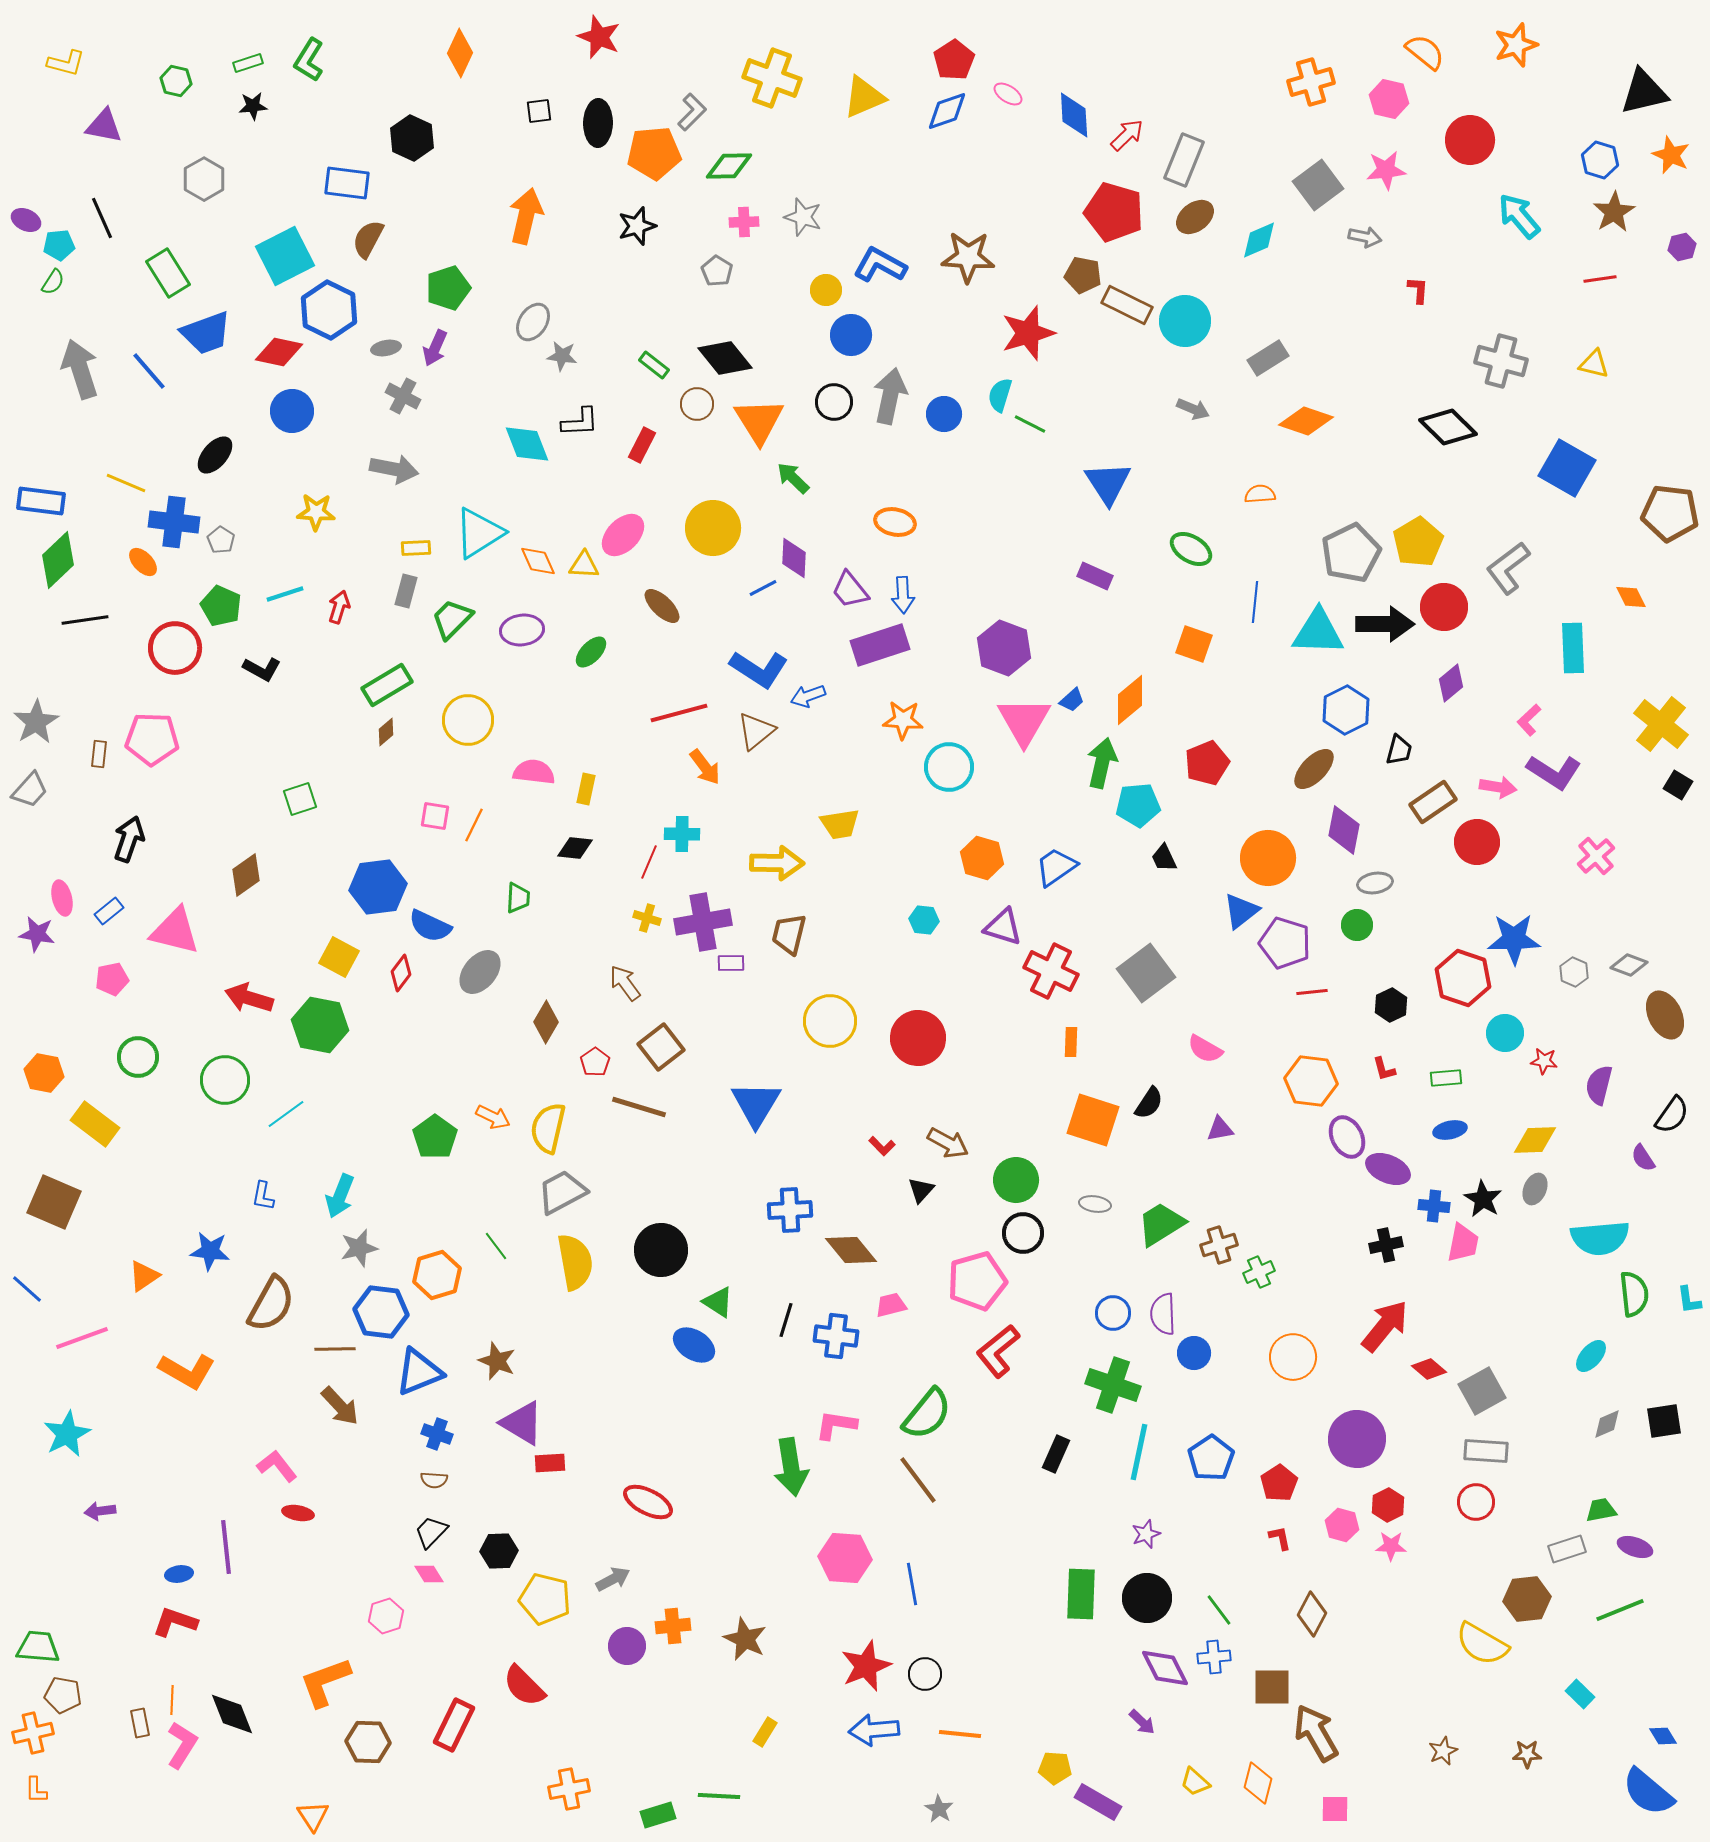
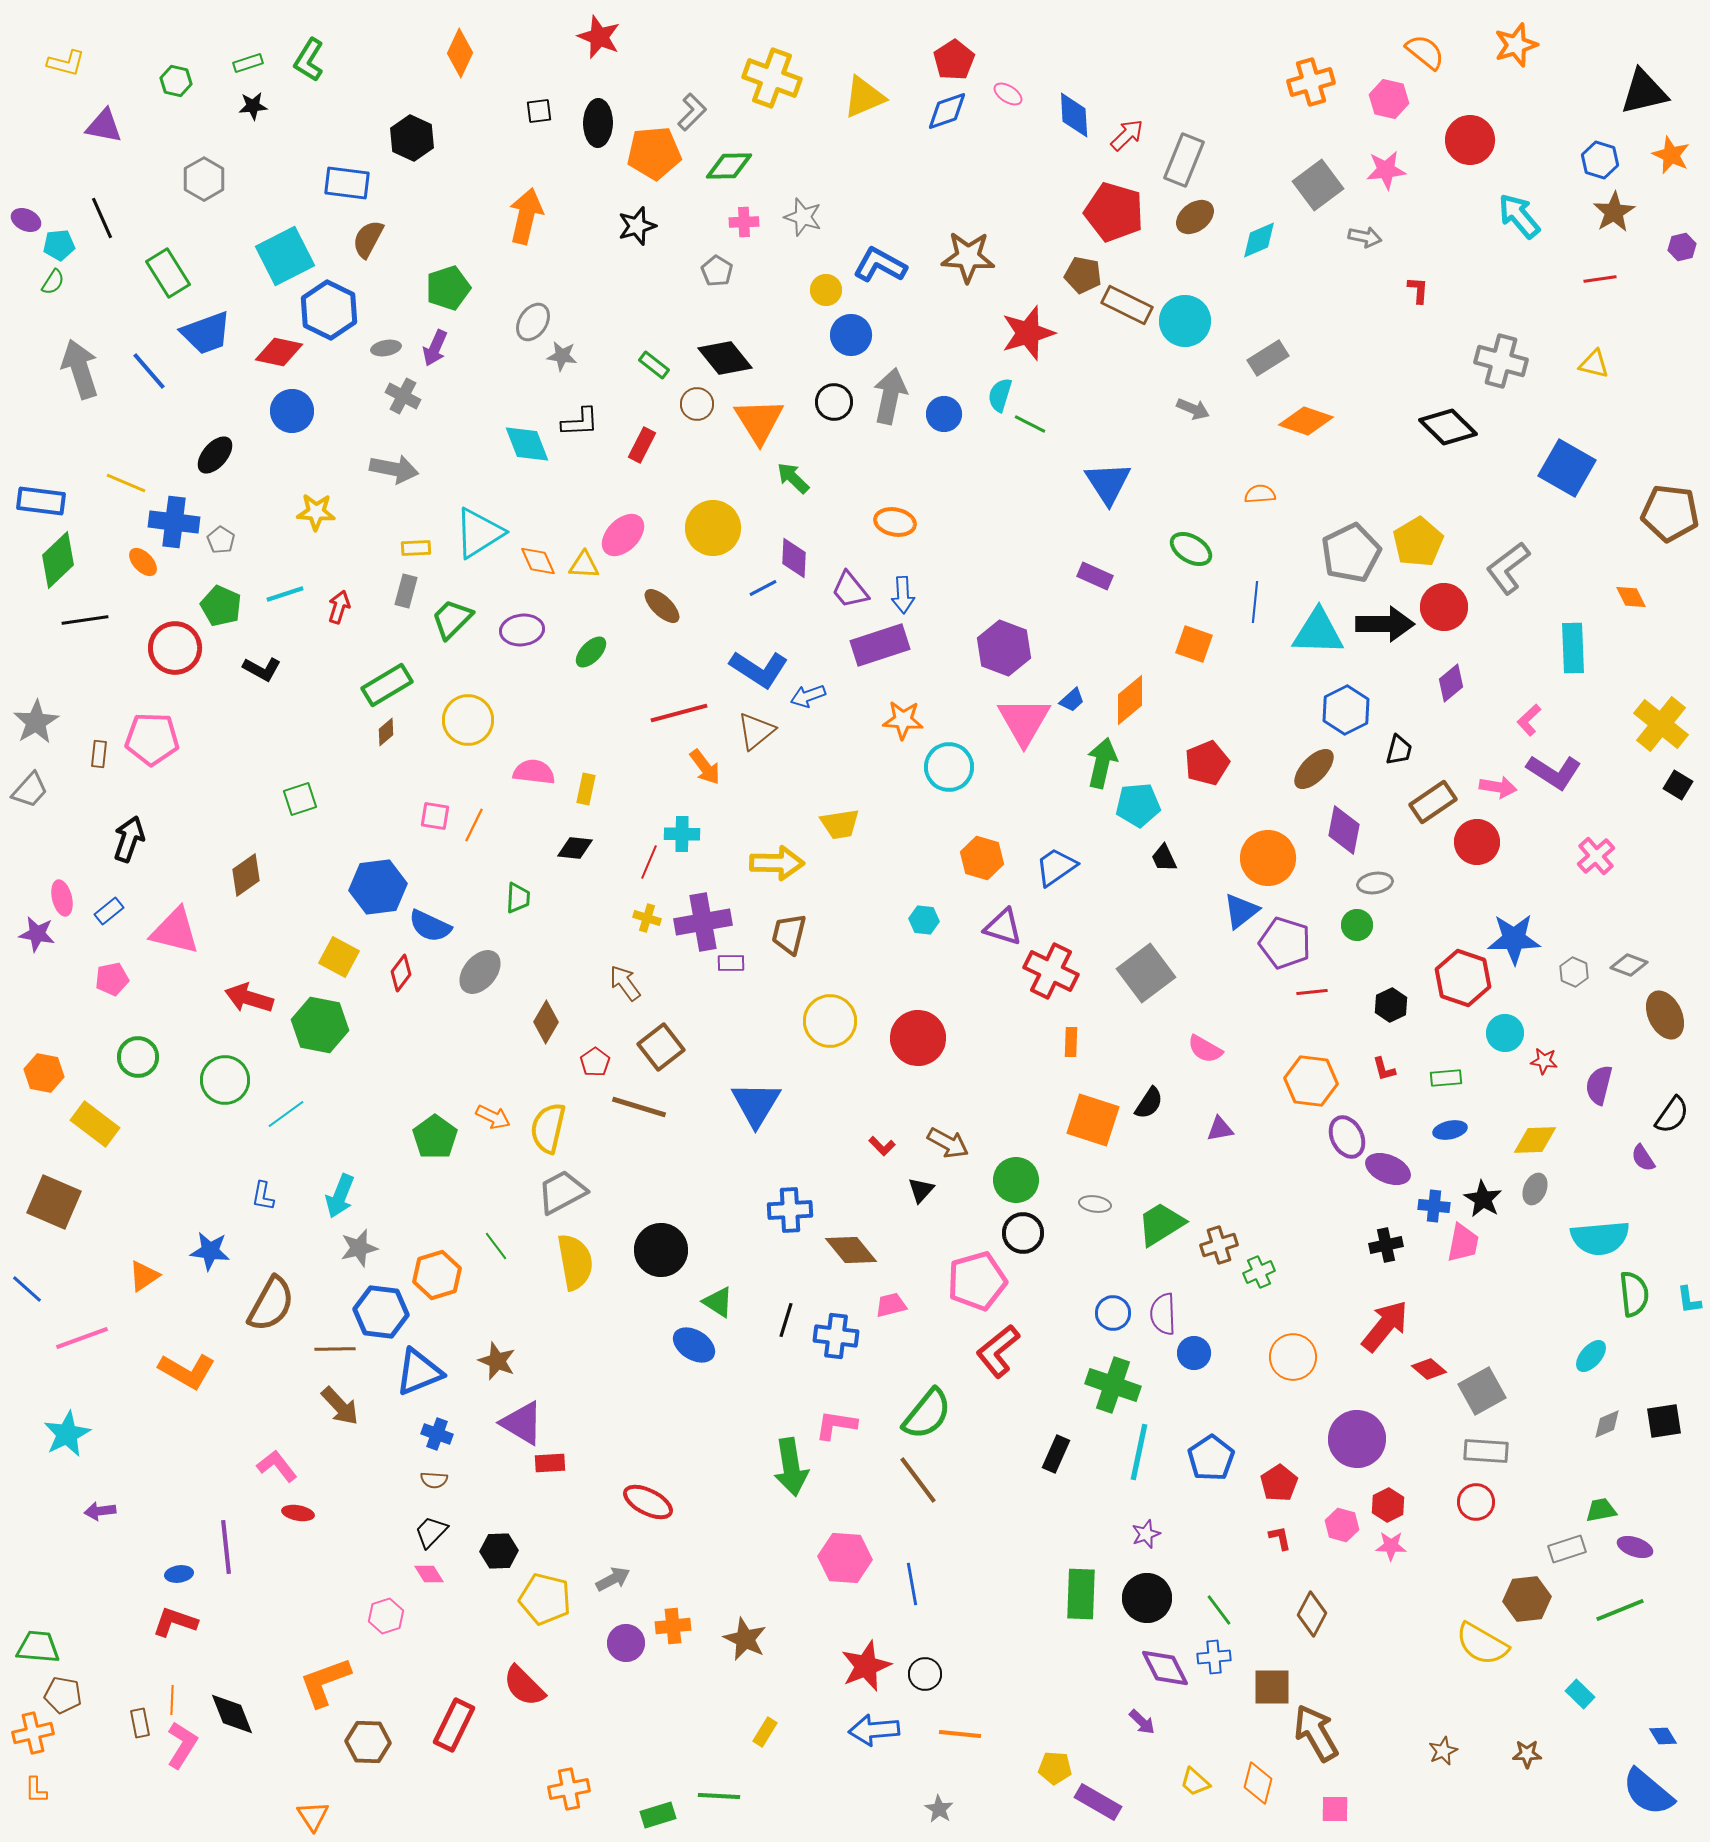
purple circle at (627, 1646): moved 1 px left, 3 px up
